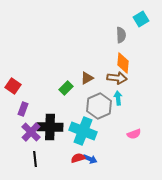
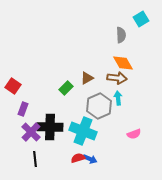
orange diamond: rotated 35 degrees counterclockwise
